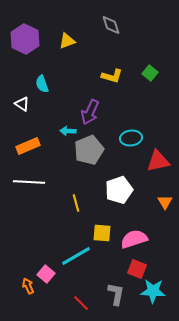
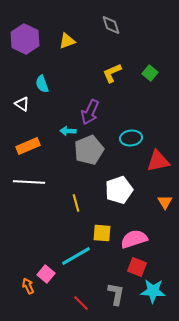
yellow L-shape: moved 3 px up; rotated 140 degrees clockwise
red square: moved 2 px up
